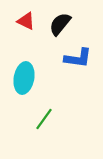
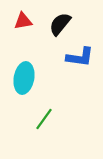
red triangle: moved 3 px left; rotated 36 degrees counterclockwise
blue L-shape: moved 2 px right, 1 px up
